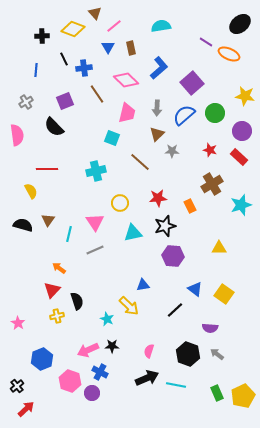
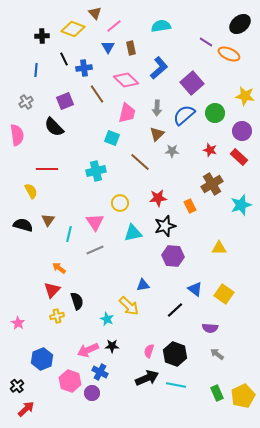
black hexagon at (188, 354): moved 13 px left
